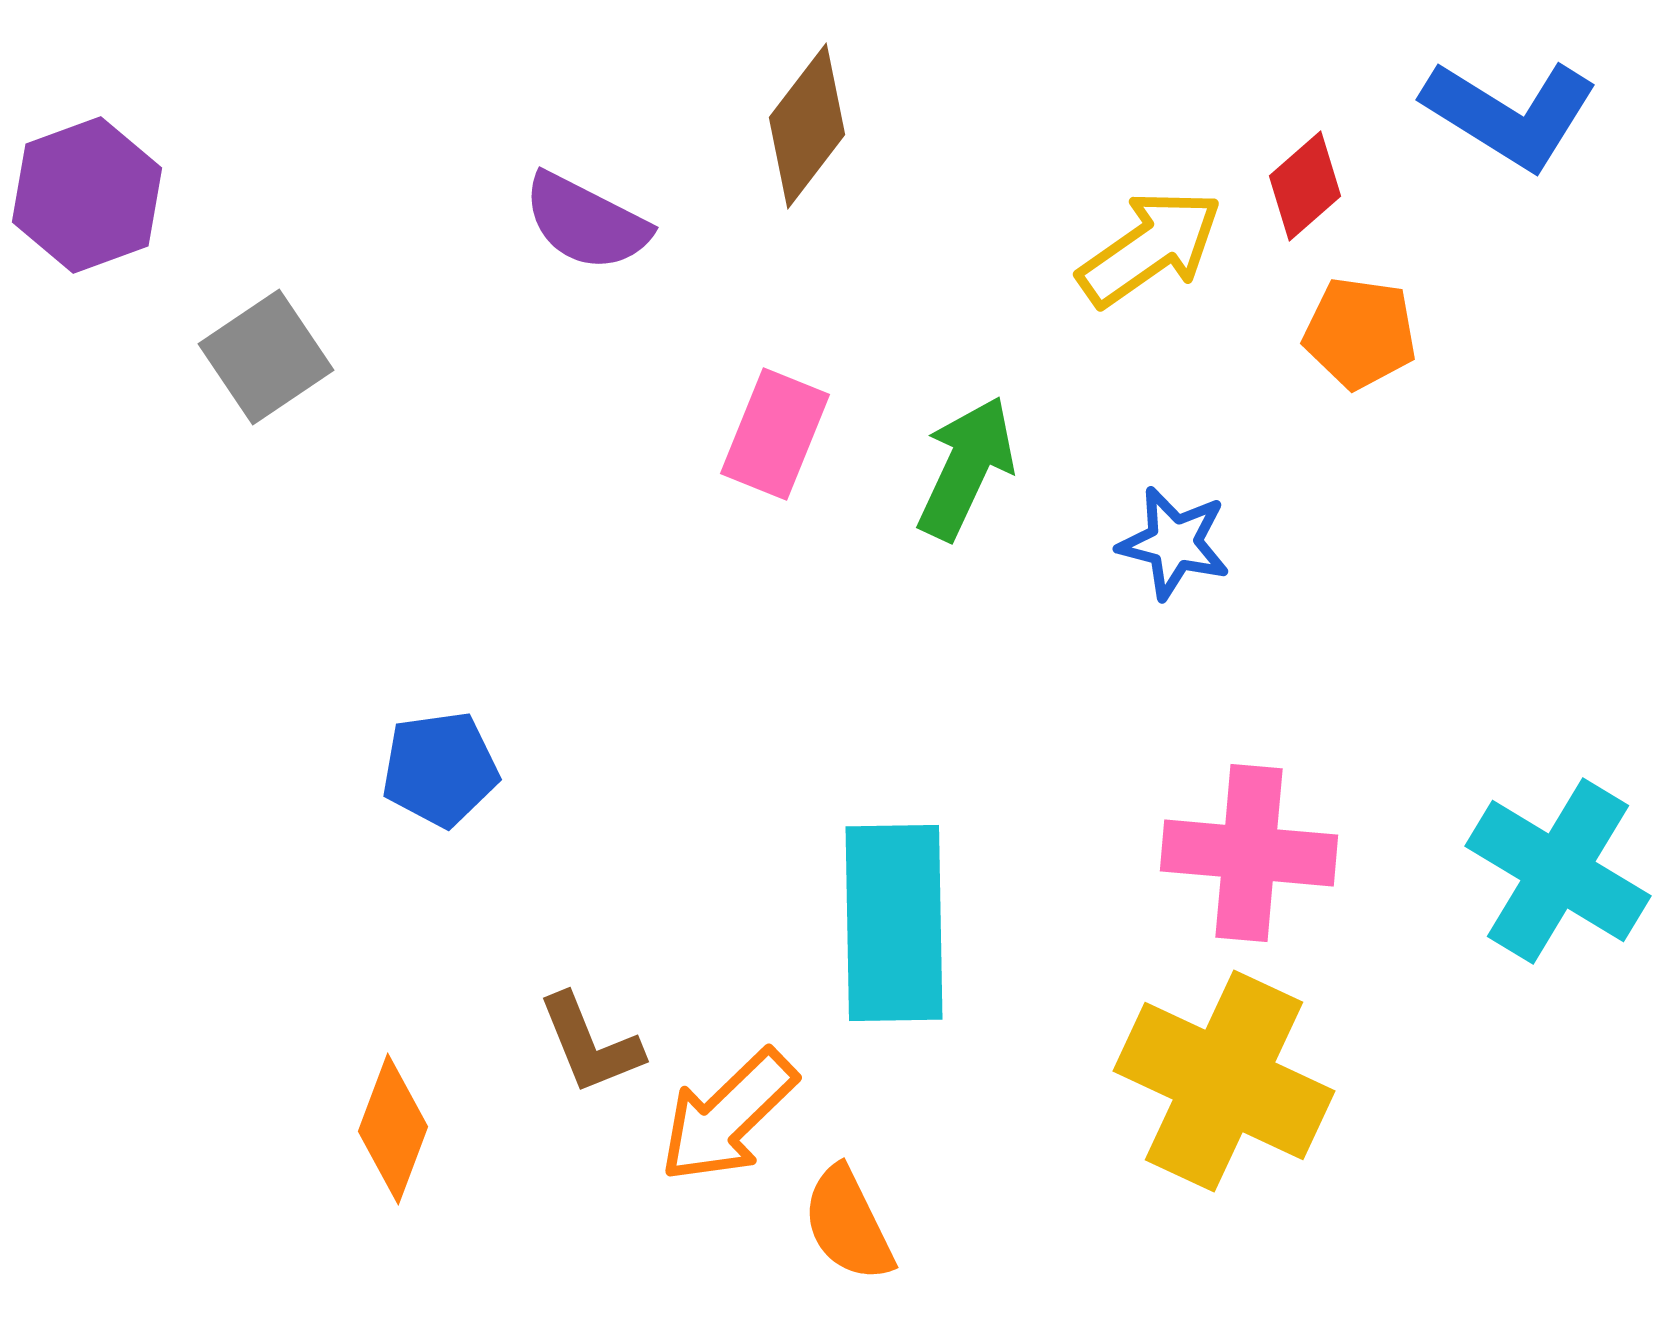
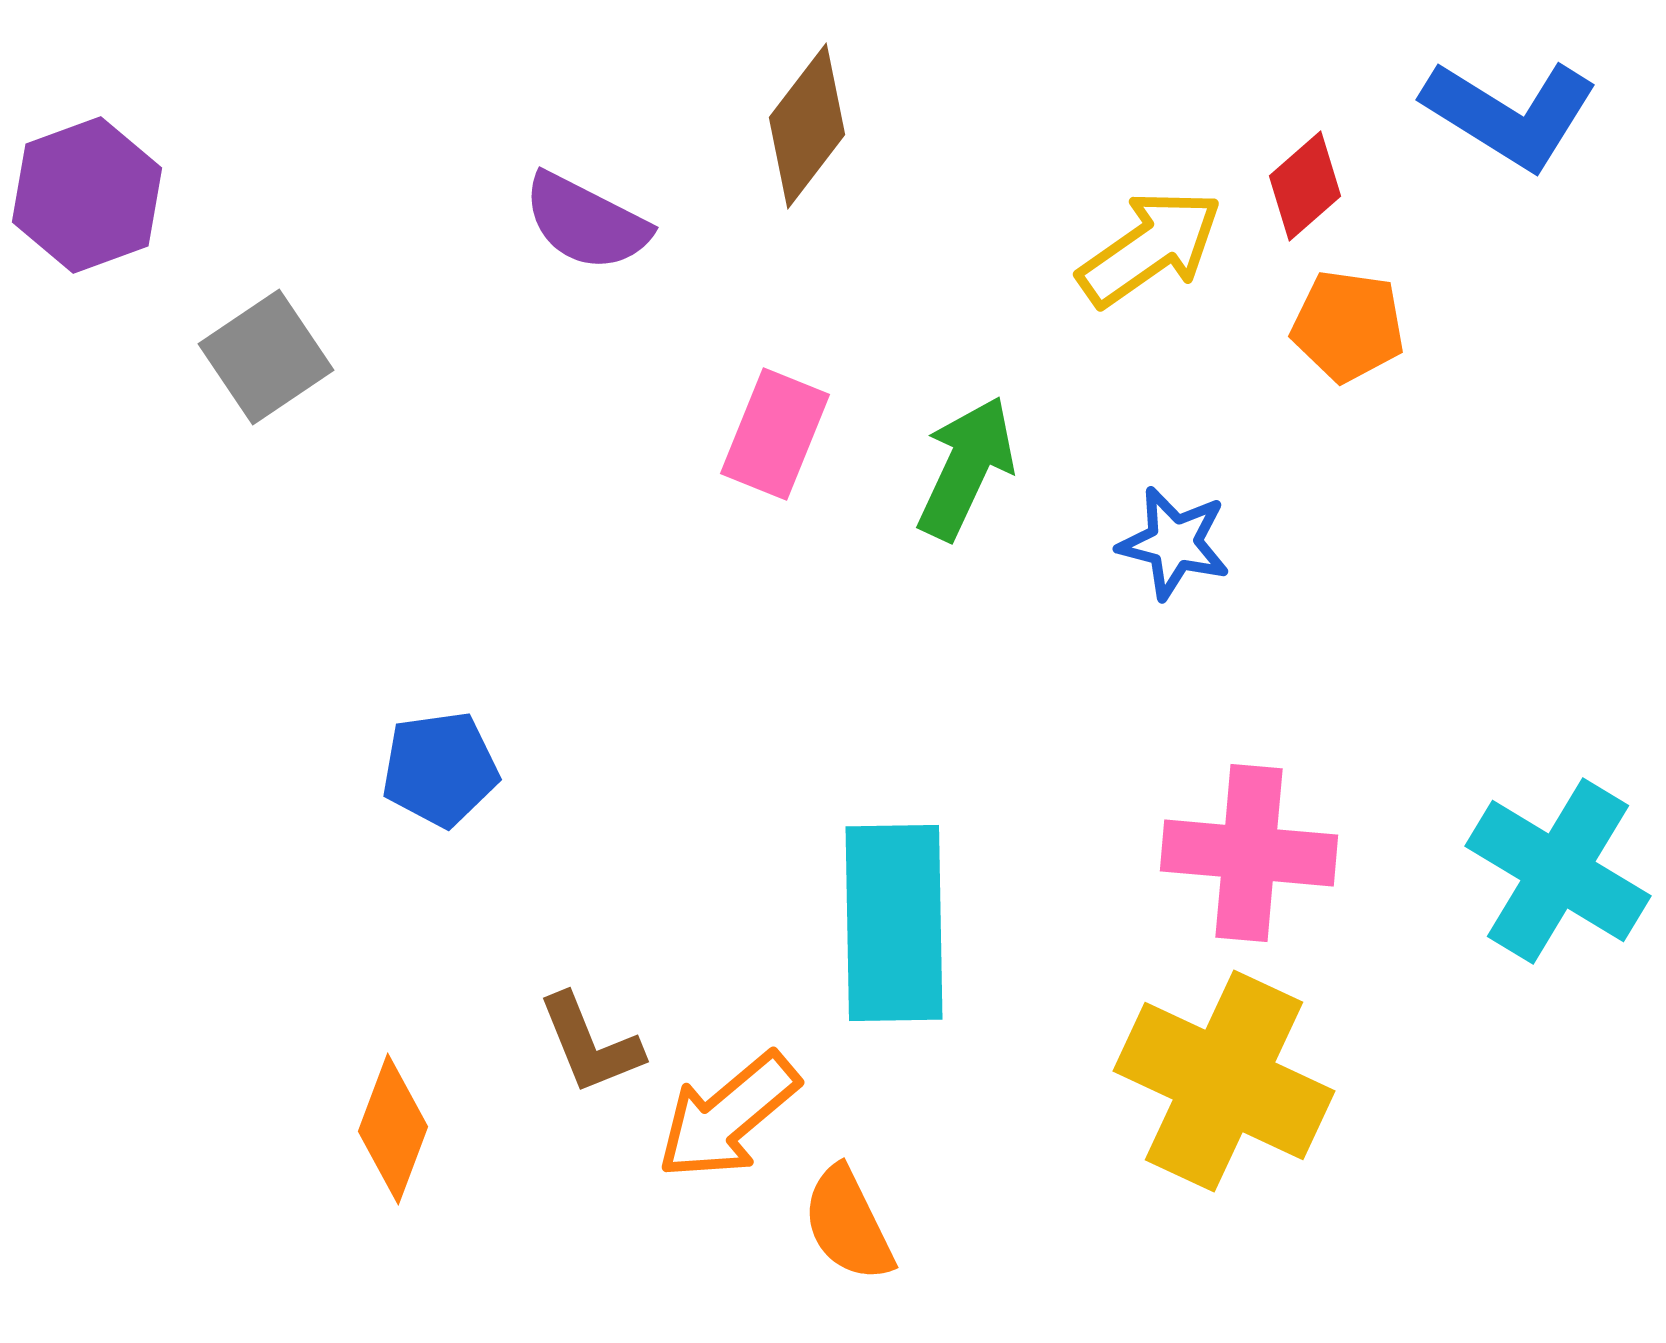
orange pentagon: moved 12 px left, 7 px up
orange arrow: rotated 4 degrees clockwise
